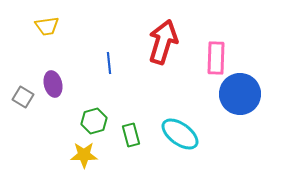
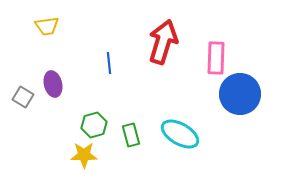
green hexagon: moved 4 px down
cyan ellipse: rotated 6 degrees counterclockwise
